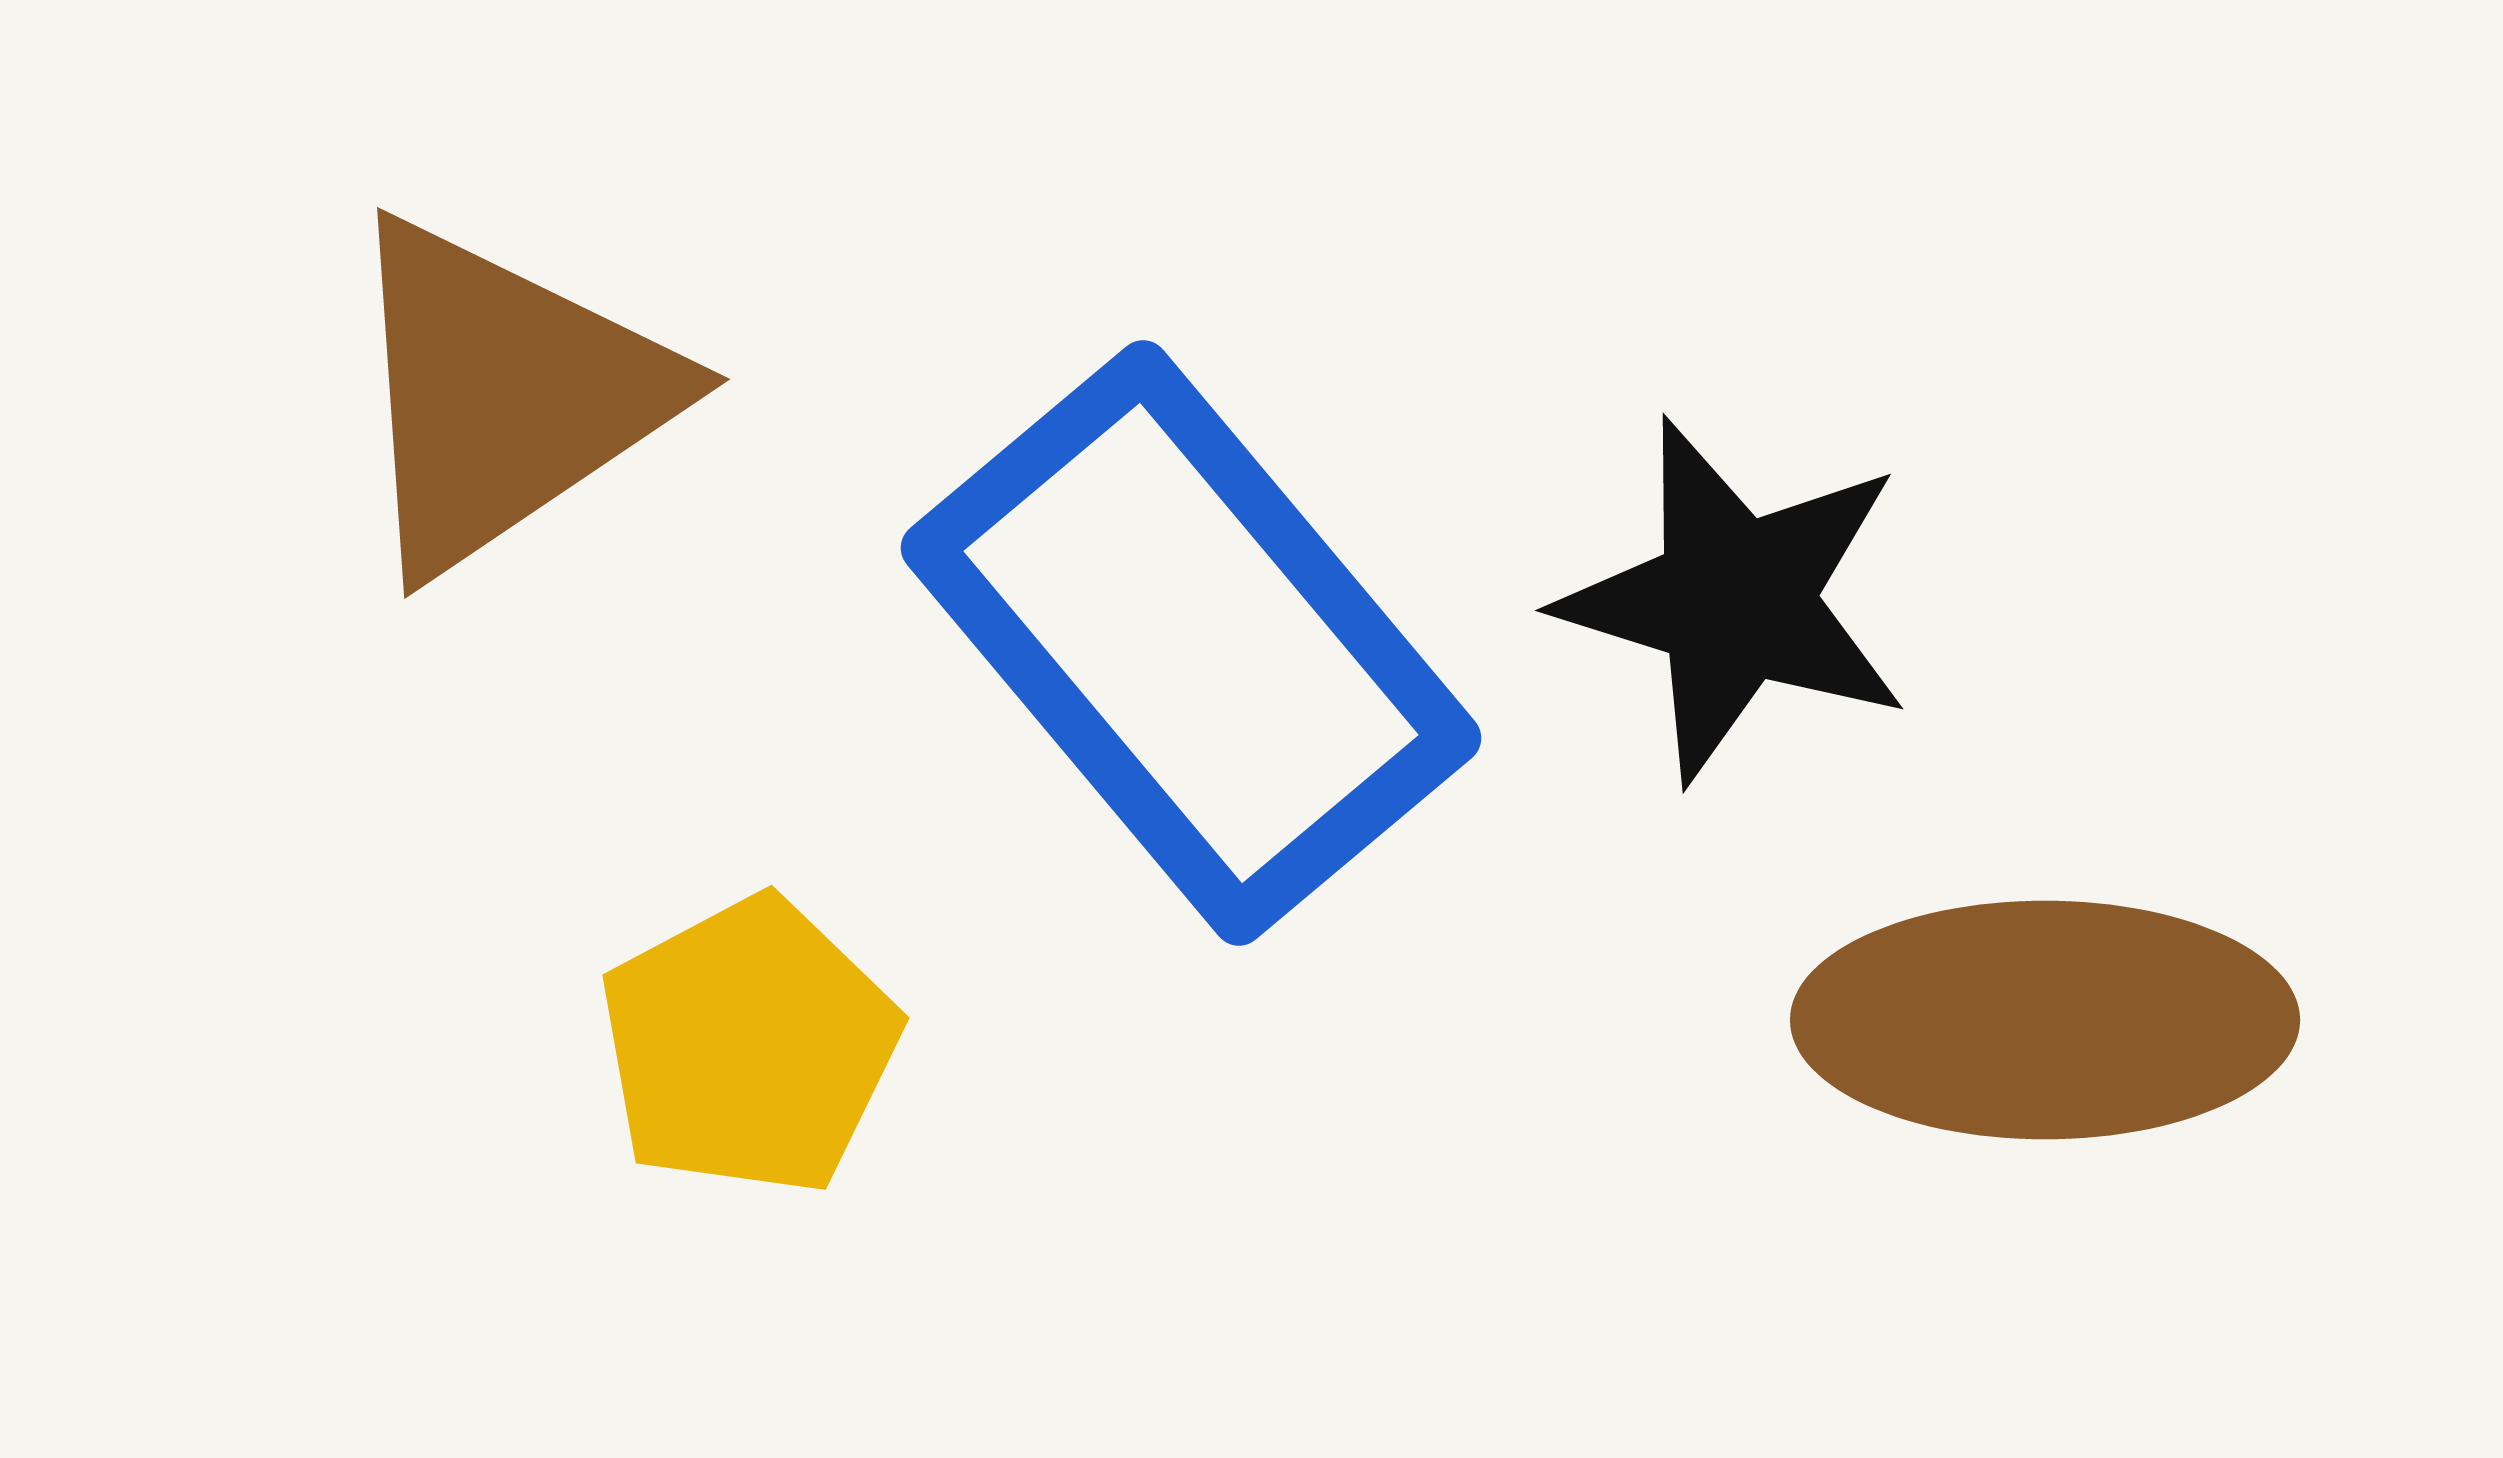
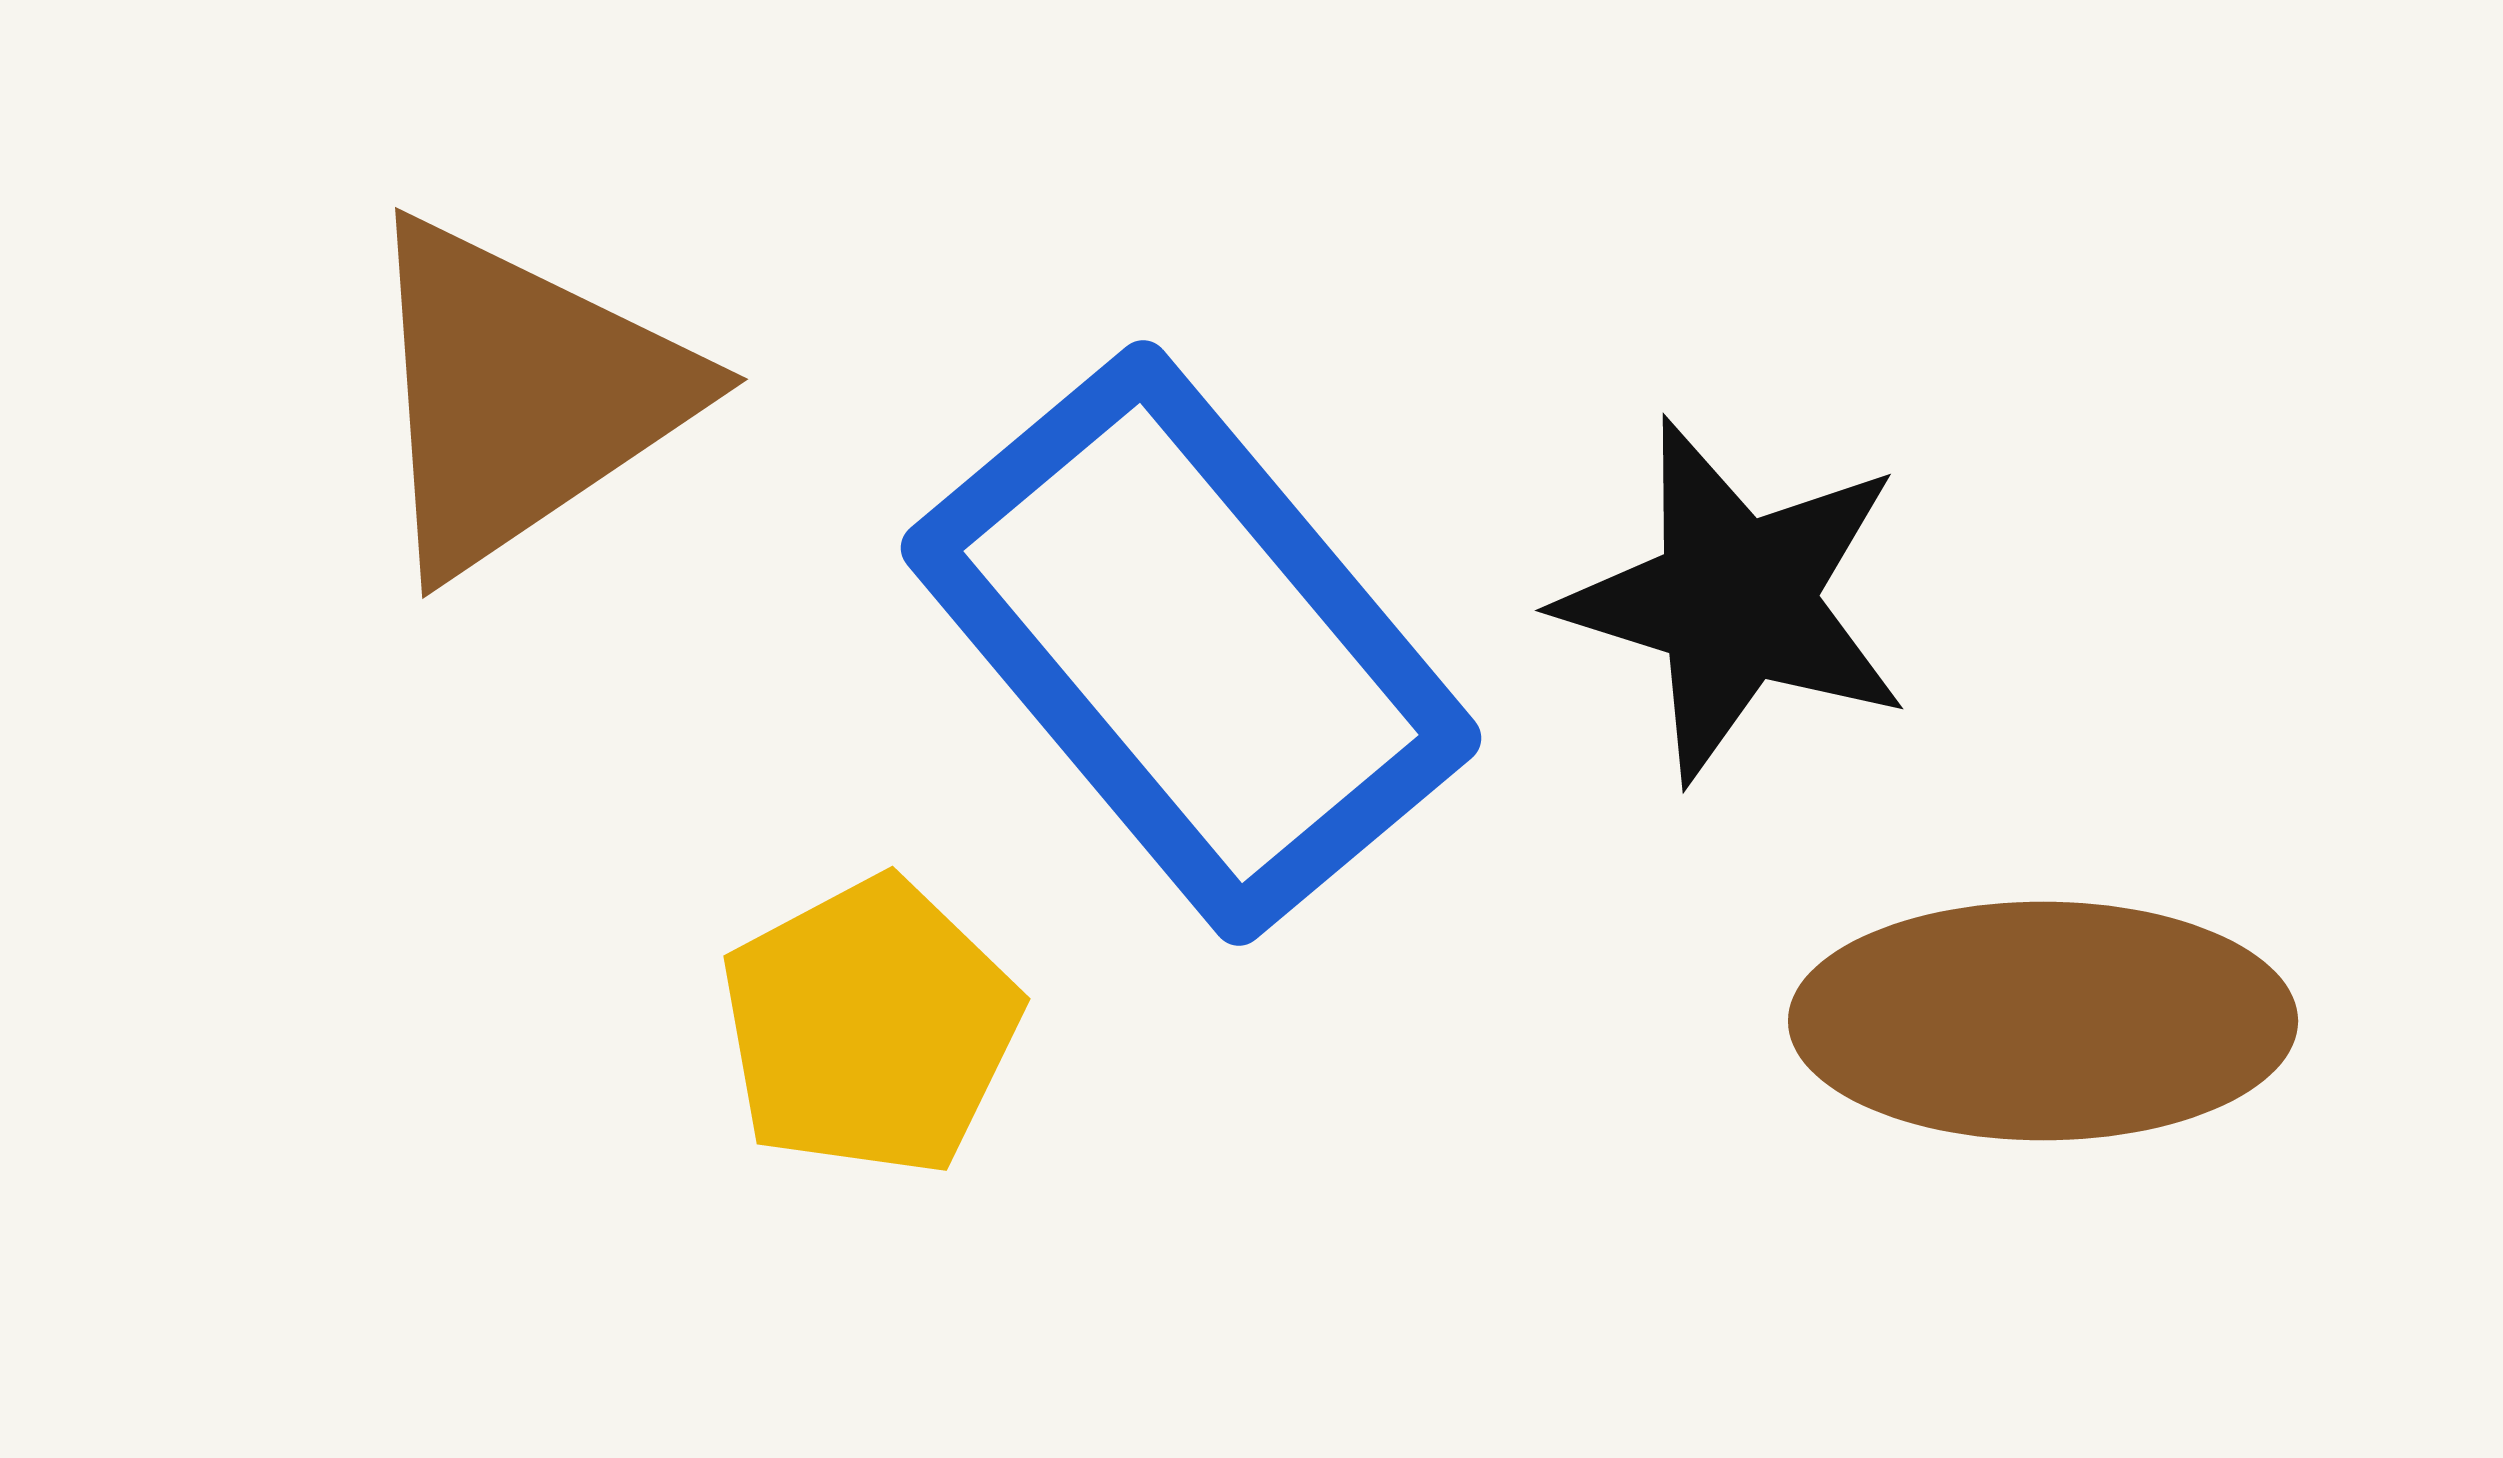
brown triangle: moved 18 px right
brown ellipse: moved 2 px left, 1 px down
yellow pentagon: moved 121 px right, 19 px up
